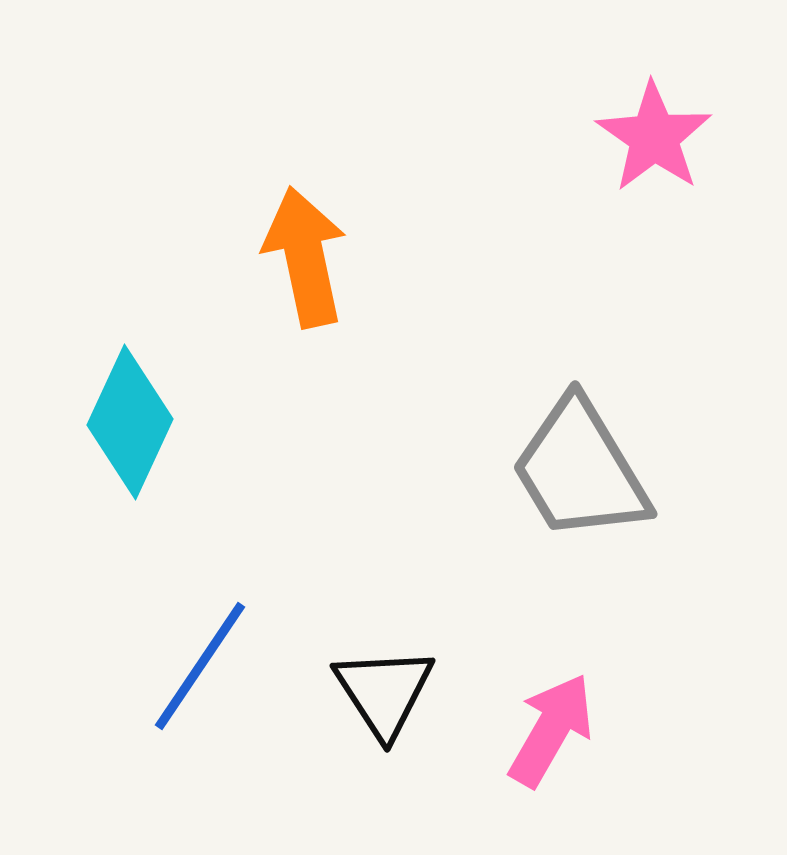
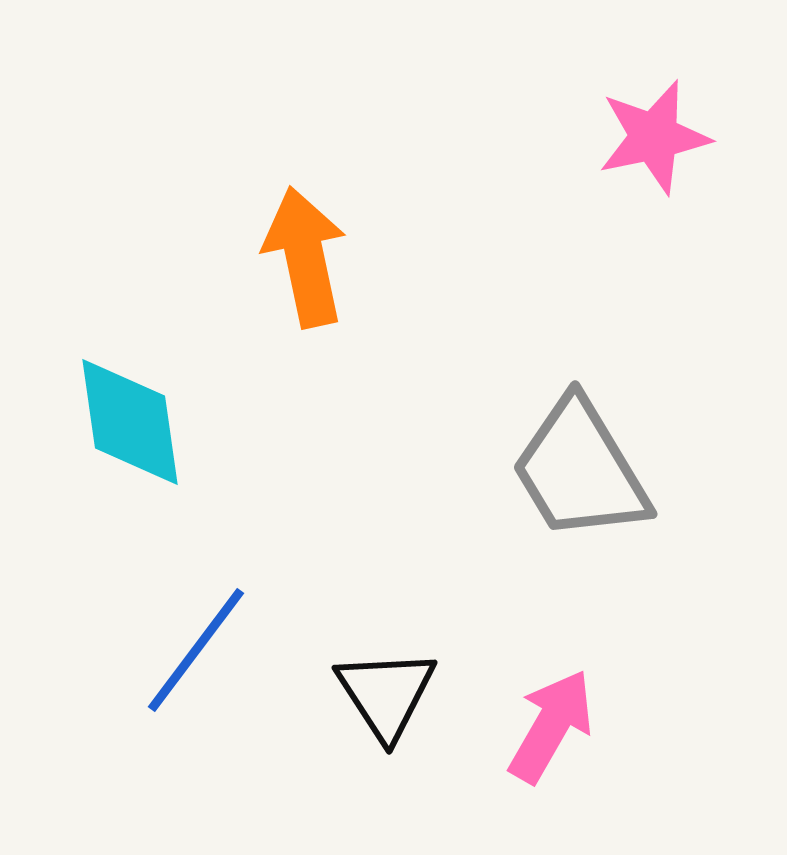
pink star: rotated 25 degrees clockwise
cyan diamond: rotated 33 degrees counterclockwise
blue line: moved 4 px left, 16 px up; rotated 3 degrees clockwise
black triangle: moved 2 px right, 2 px down
pink arrow: moved 4 px up
